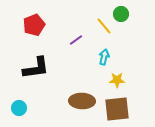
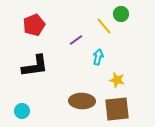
cyan arrow: moved 6 px left
black L-shape: moved 1 px left, 2 px up
yellow star: rotated 14 degrees clockwise
cyan circle: moved 3 px right, 3 px down
